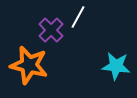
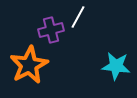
purple cross: rotated 30 degrees clockwise
orange star: rotated 30 degrees clockwise
